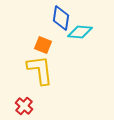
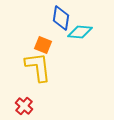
yellow L-shape: moved 2 px left, 3 px up
